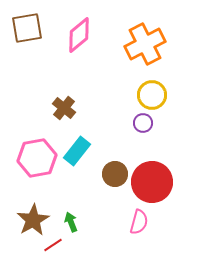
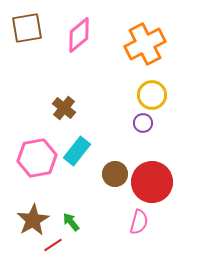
green arrow: rotated 18 degrees counterclockwise
